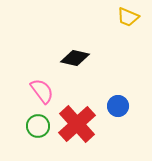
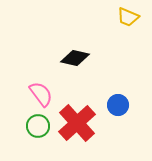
pink semicircle: moved 1 px left, 3 px down
blue circle: moved 1 px up
red cross: moved 1 px up
